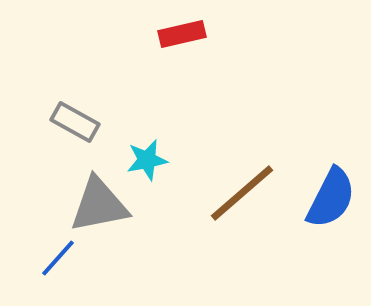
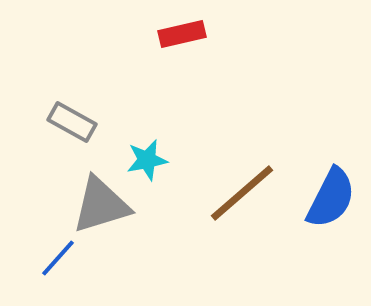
gray rectangle: moved 3 px left
gray triangle: moved 2 px right; rotated 6 degrees counterclockwise
